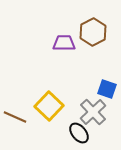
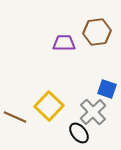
brown hexagon: moved 4 px right; rotated 20 degrees clockwise
